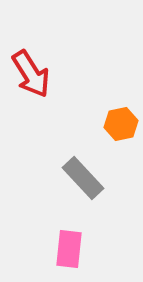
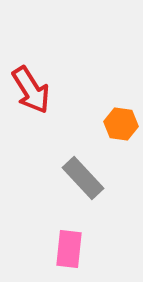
red arrow: moved 16 px down
orange hexagon: rotated 20 degrees clockwise
